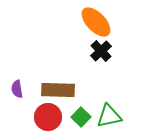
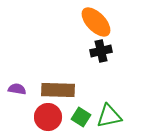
black cross: rotated 30 degrees clockwise
purple semicircle: rotated 108 degrees clockwise
green square: rotated 12 degrees counterclockwise
